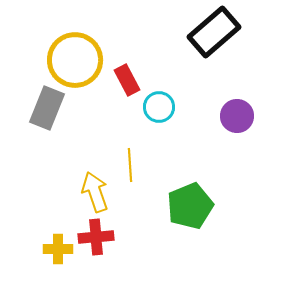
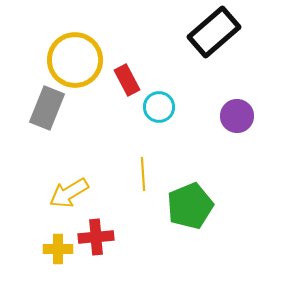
yellow line: moved 13 px right, 9 px down
yellow arrow: moved 26 px left, 1 px down; rotated 102 degrees counterclockwise
